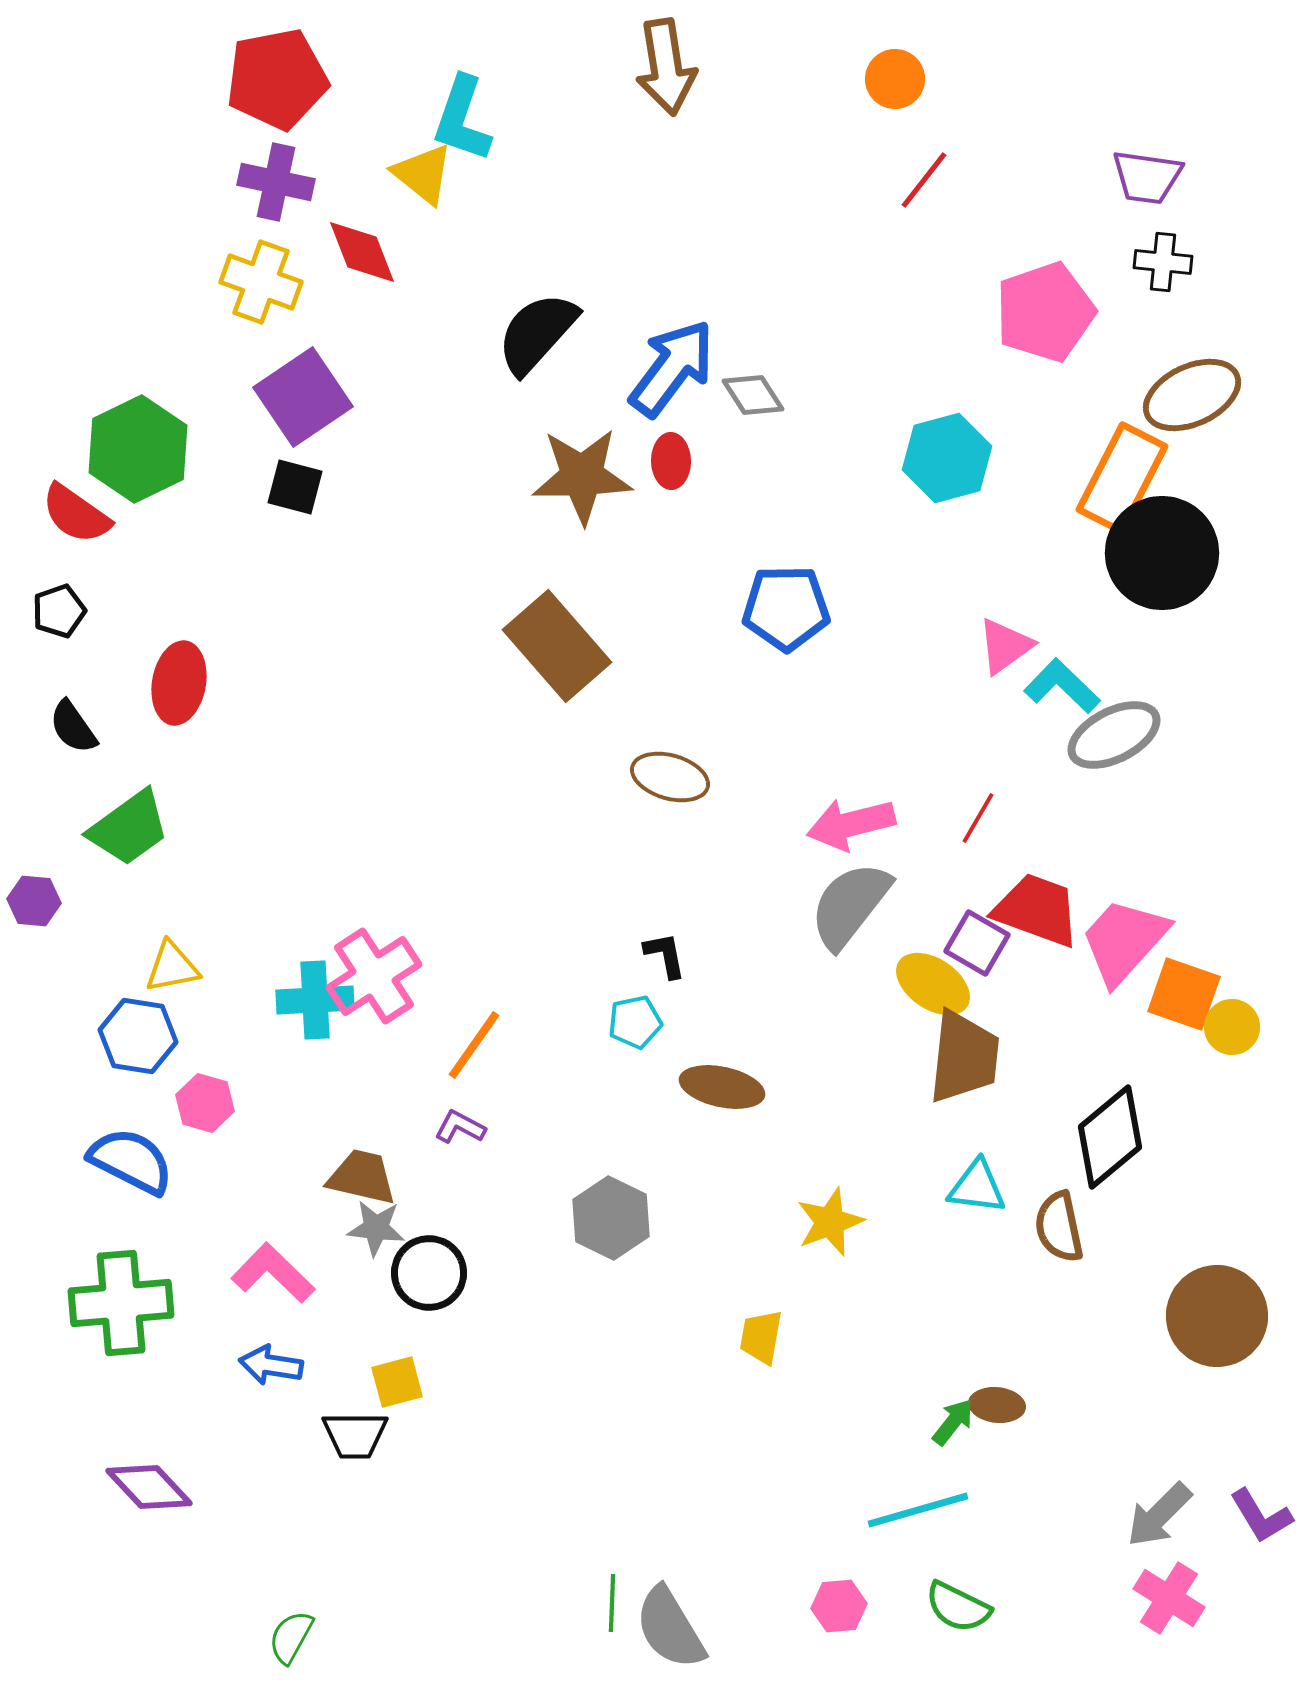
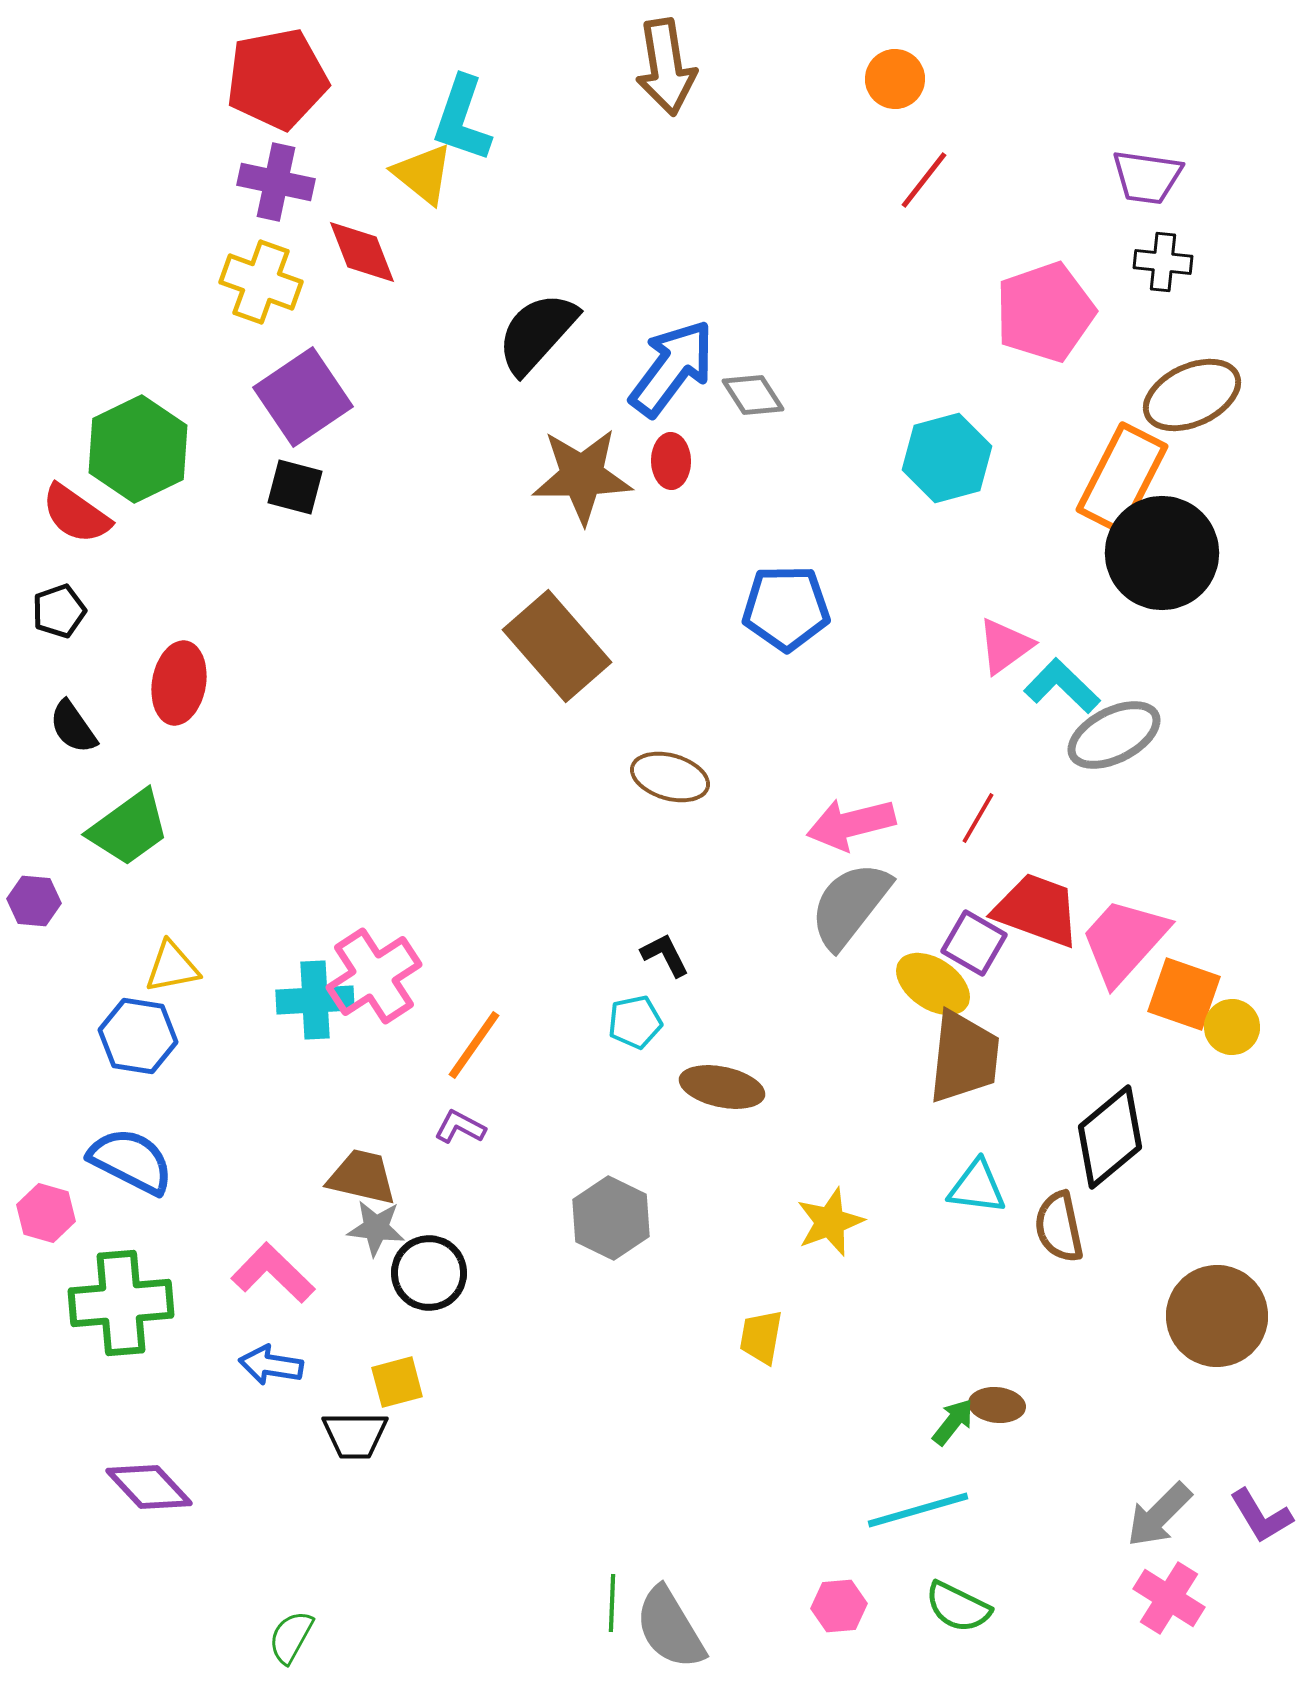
purple square at (977, 943): moved 3 px left
black L-shape at (665, 955): rotated 16 degrees counterclockwise
pink hexagon at (205, 1103): moved 159 px left, 110 px down
